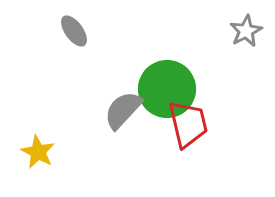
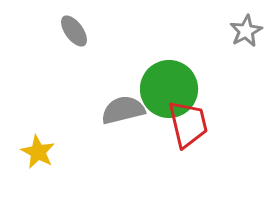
green circle: moved 2 px right
gray semicircle: rotated 33 degrees clockwise
